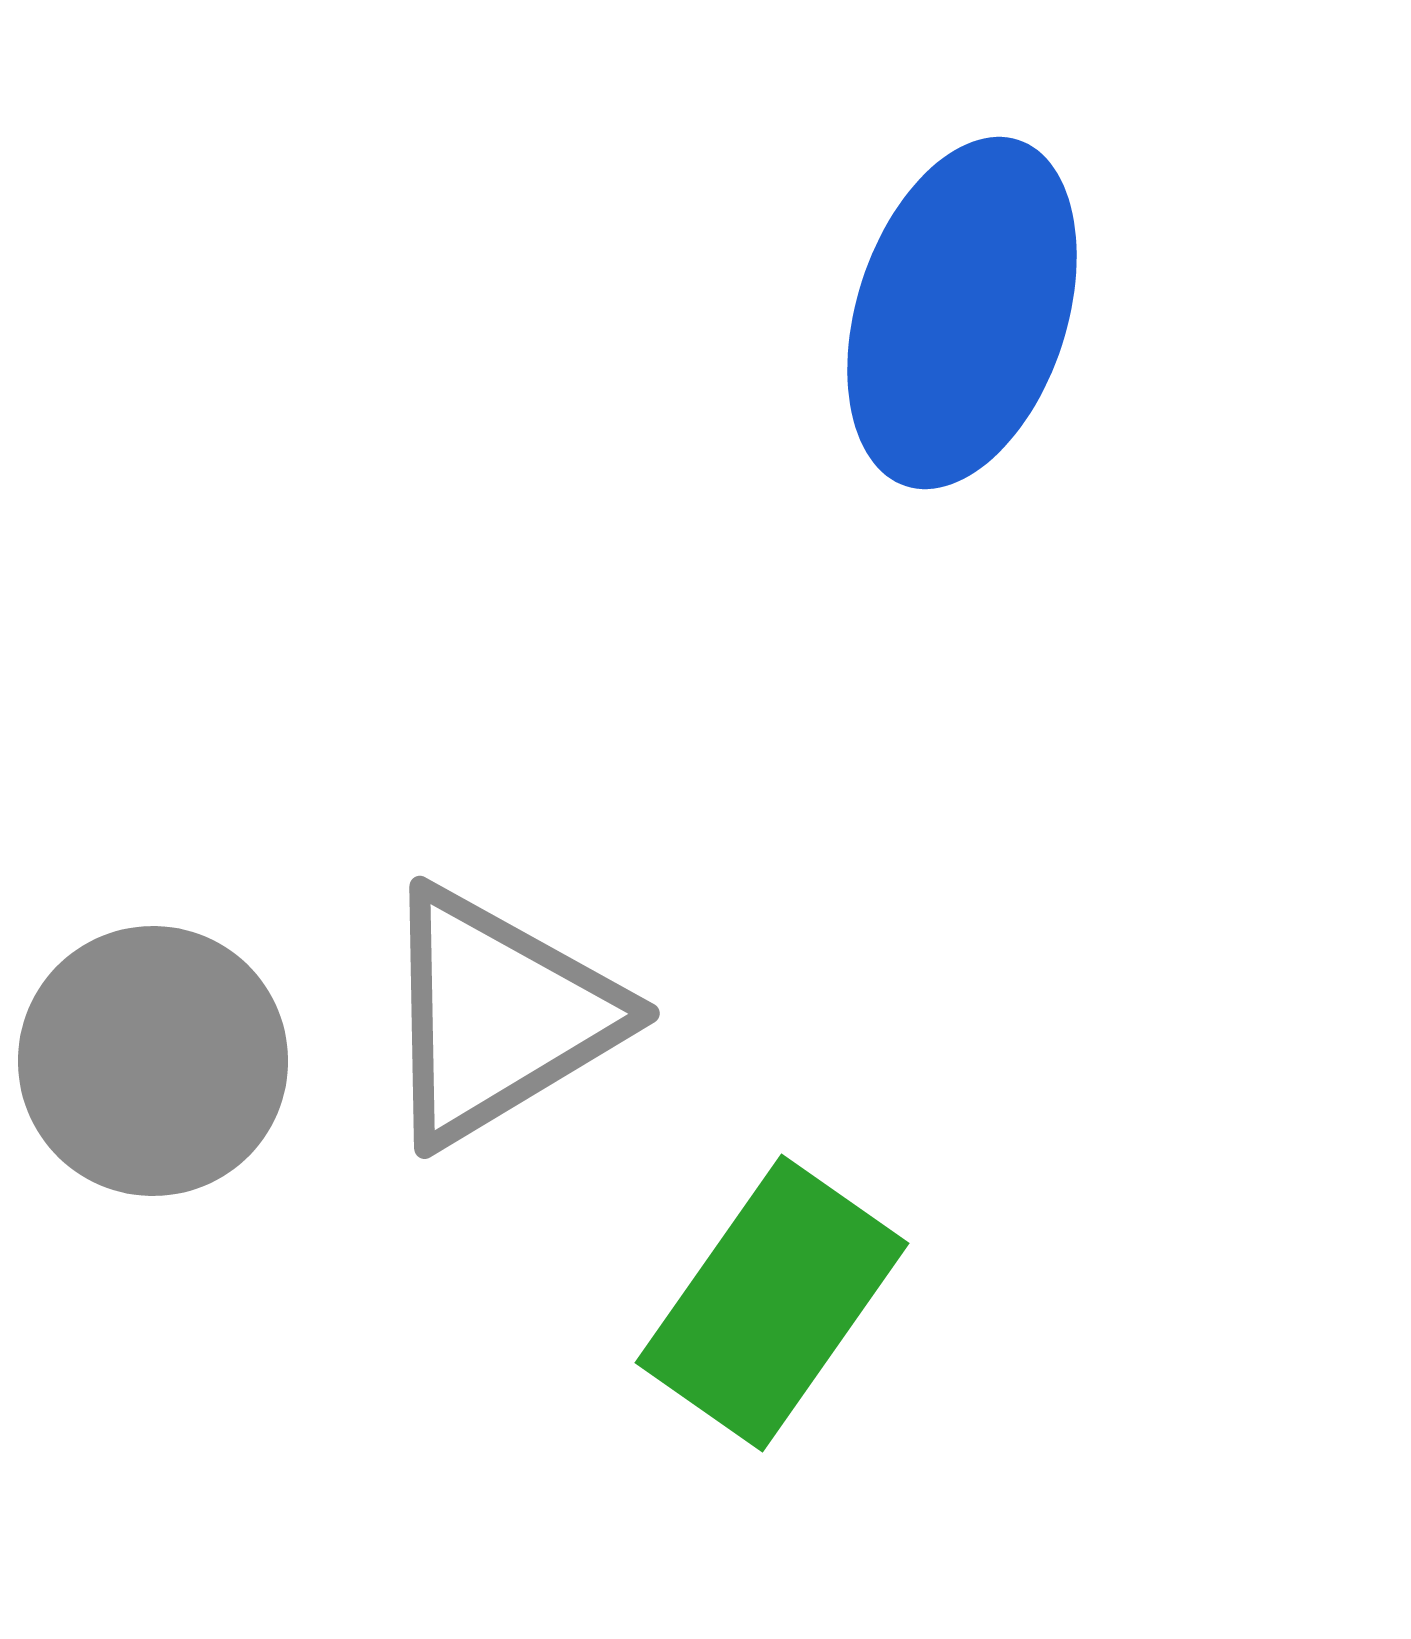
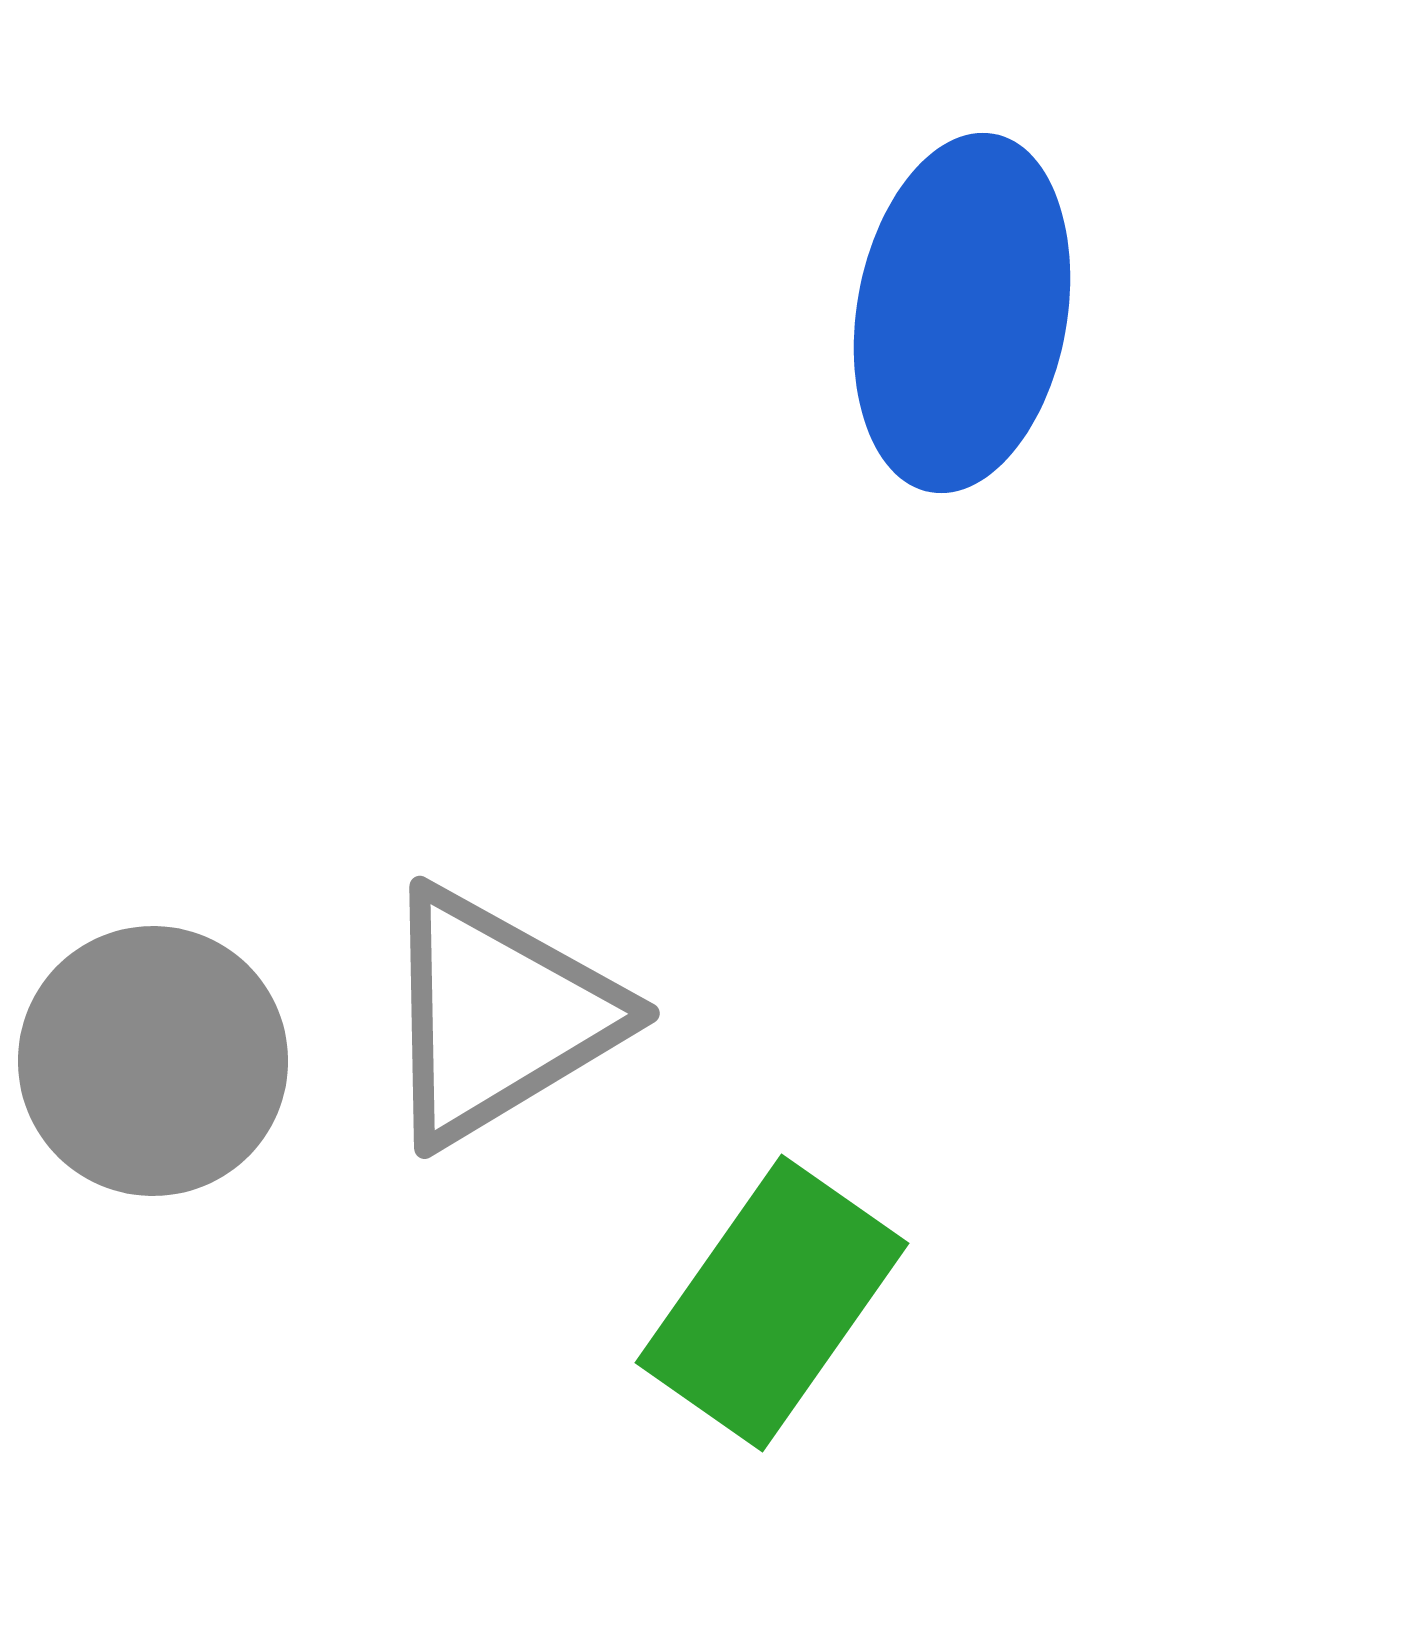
blue ellipse: rotated 8 degrees counterclockwise
